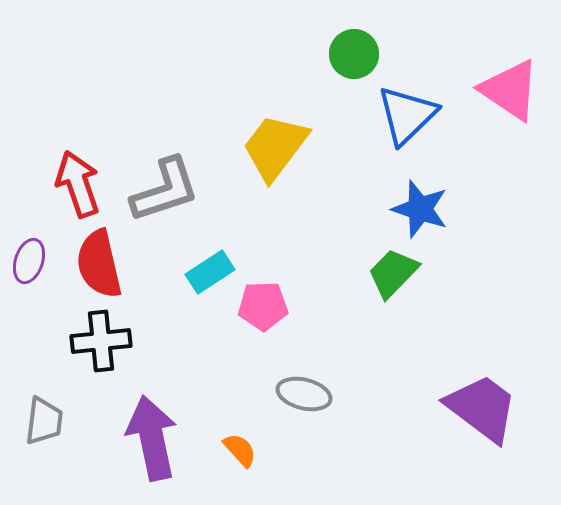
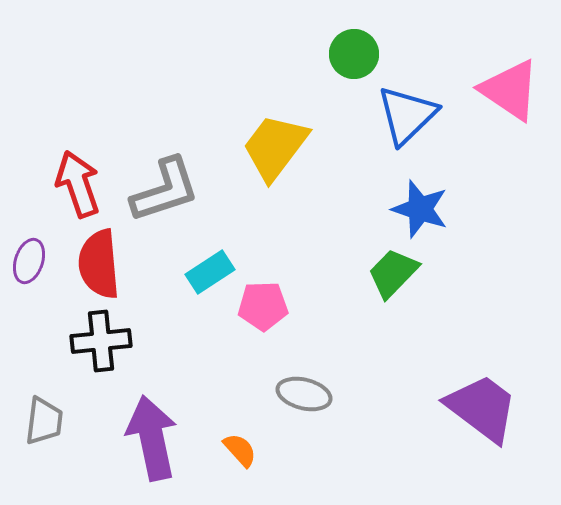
red semicircle: rotated 8 degrees clockwise
